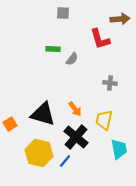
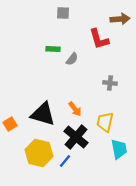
red L-shape: moved 1 px left
yellow trapezoid: moved 1 px right, 2 px down
